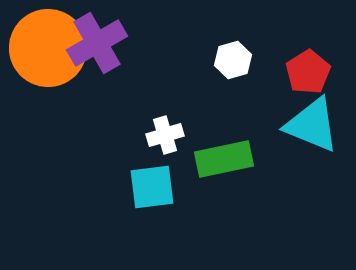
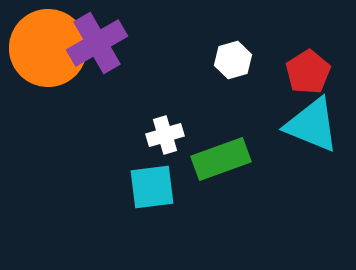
green rectangle: moved 3 px left; rotated 8 degrees counterclockwise
